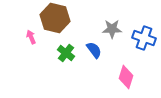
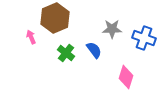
brown hexagon: rotated 24 degrees clockwise
